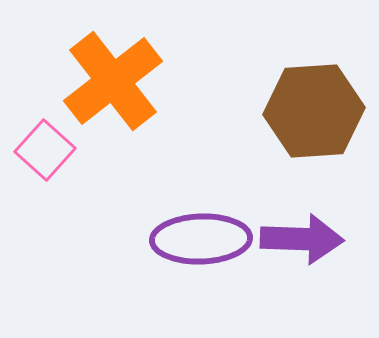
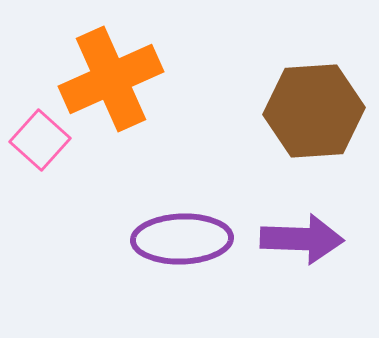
orange cross: moved 2 px left, 2 px up; rotated 14 degrees clockwise
pink square: moved 5 px left, 10 px up
purple ellipse: moved 19 px left
